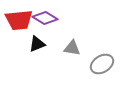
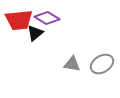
purple diamond: moved 2 px right
black triangle: moved 2 px left, 11 px up; rotated 18 degrees counterclockwise
gray triangle: moved 16 px down
